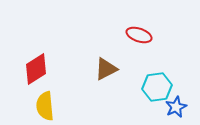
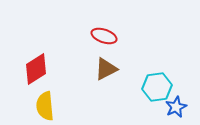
red ellipse: moved 35 px left, 1 px down
